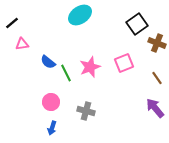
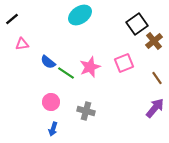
black line: moved 4 px up
brown cross: moved 3 px left, 2 px up; rotated 30 degrees clockwise
green line: rotated 30 degrees counterclockwise
purple arrow: rotated 80 degrees clockwise
blue arrow: moved 1 px right, 1 px down
